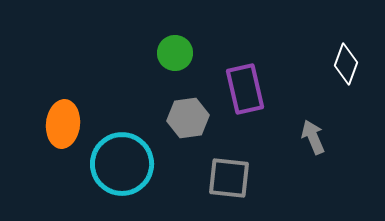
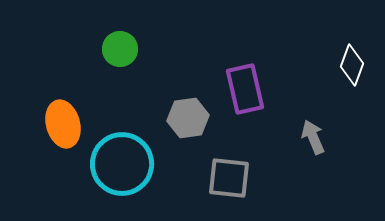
green circle: moved 55 px left, 4 px up
white diamond: moved 6 px right, 1 px down
orange ellipse: rotated 21 degrees counterclockwise
